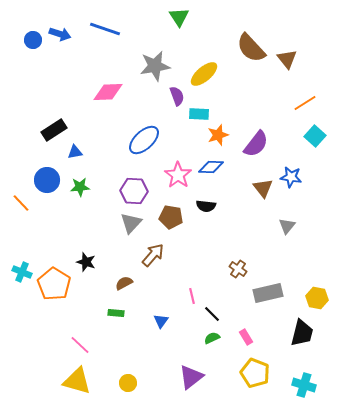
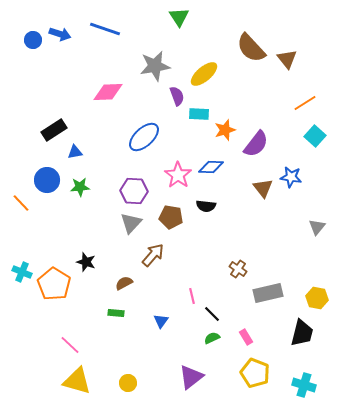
orange star at (218, 135): moved 7 px right, 5 px up
blue ellipse at (144, 140): moved 3 px up
gray triangle at (287, 226): moved 30 px right, 1 px down
pink line at (80, 345): moved 10 px left
